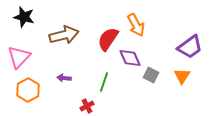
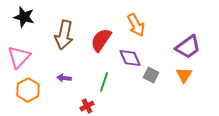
brown arrow: rotated 116 degrees clockwise
red semicircle: moved 7 px left, 1 px down
purple trapezoid: moved 2 px left
orange triangle: moved 2 px right, 1 px up
